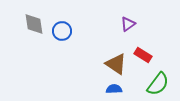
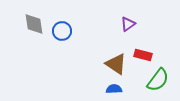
red rectangle: rotated 18 degrees counterclockwise
green semicircle: moved 4 px up
